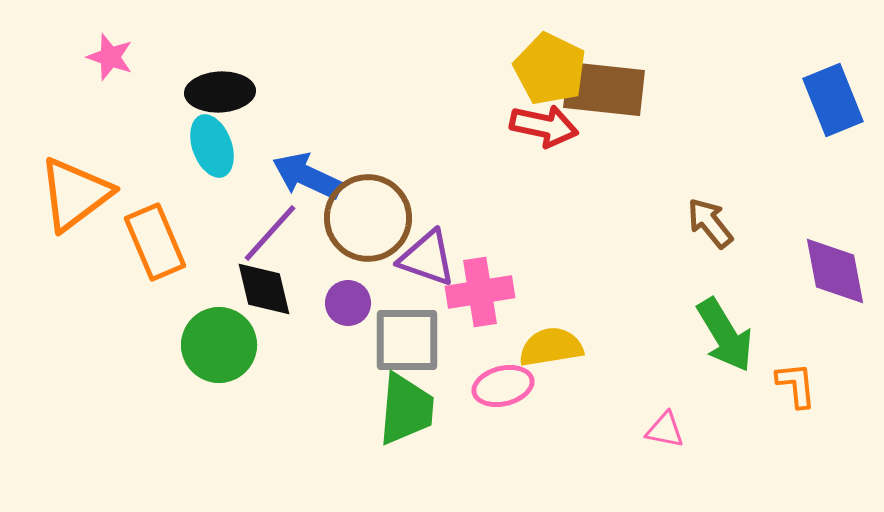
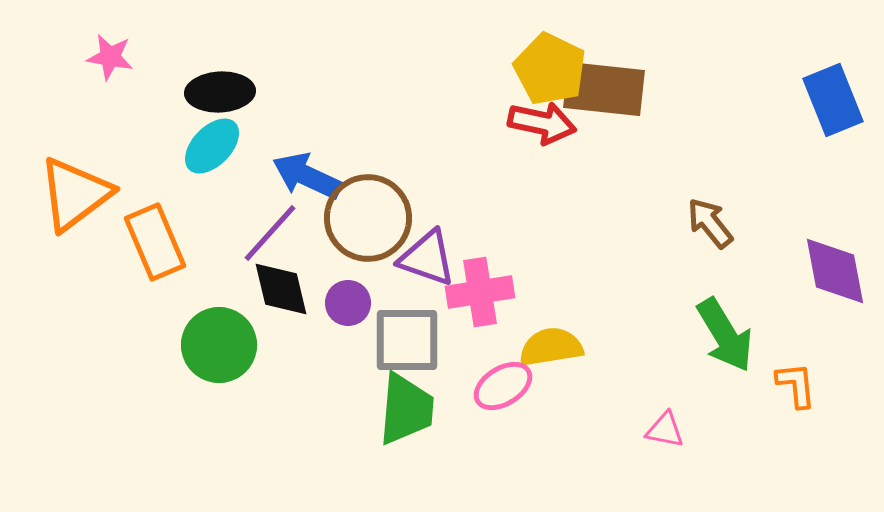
pink star: rotated 9 degrees counterclockwise
red arrow: moved 2 px left, 3 px up
cyan ellipse: rotated 64 degrees clockwise
black diamond: moved 17 px right
pink ellipse: rotated 18 degrees counterclockwise
